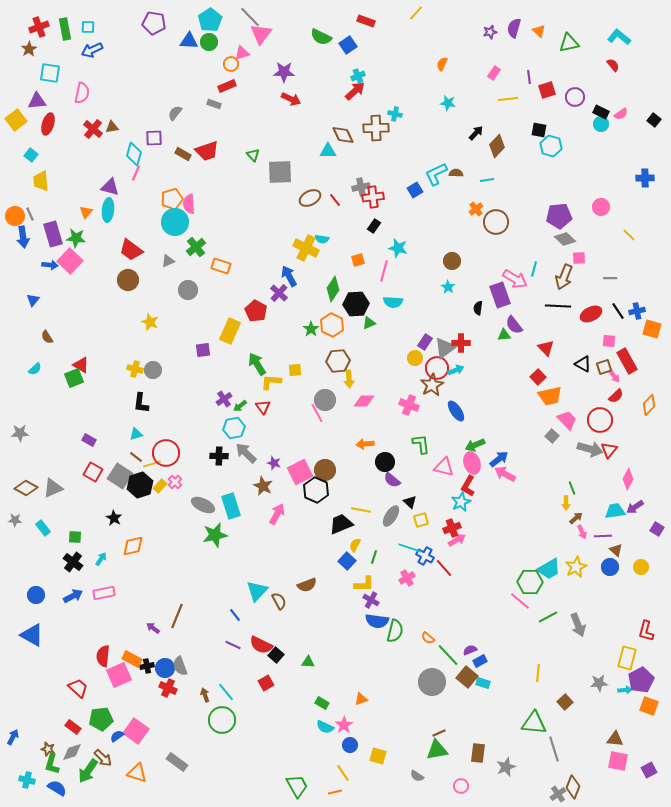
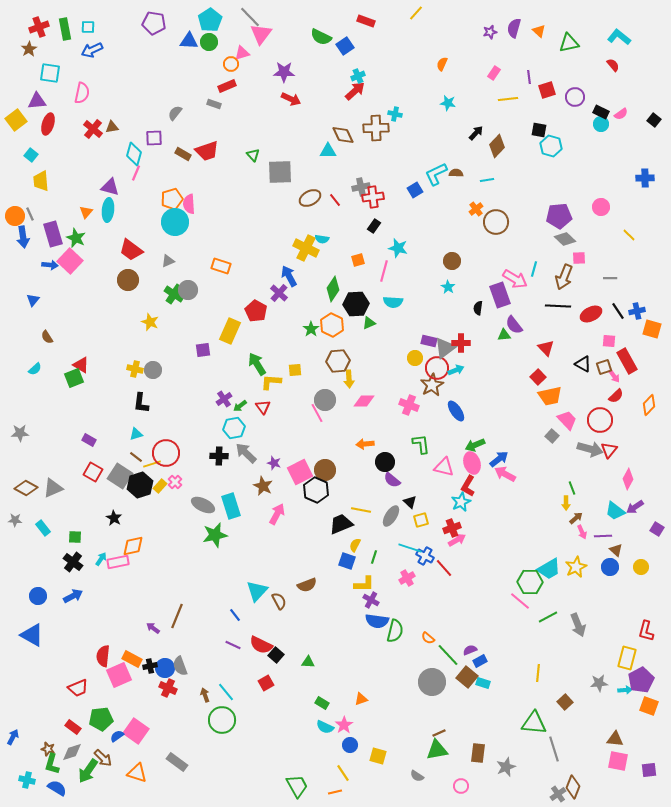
blue square at (348, 45): moved 3 px left, 1 px down
green star at (76, 238): rotated 18 degrees clockwise
green cross at (196, 247): moved 22 px left, 47 px down; rotated 18 degrees counterclockwise
purple rectangle at (425, 342): moved 4 px right, 1 px up; rotated 70 degrees clockwise
cyan trapezoid at (615, 511): rotated 135 degrees counterclockwise
blue square at (347, 561): rotated 24 degrees counterclockwise
pink rectangle at (104, 593): moved 14 px right, 31 px up
blue circle at (36, 595): moved 2 px right, 1 px down
black cross at (147, 666): moved 3 px right
red trapezoid at (78, 688): rotated 115 degrees clockwise
purple square at (649, 770): rotated 21 degrees clockwise
